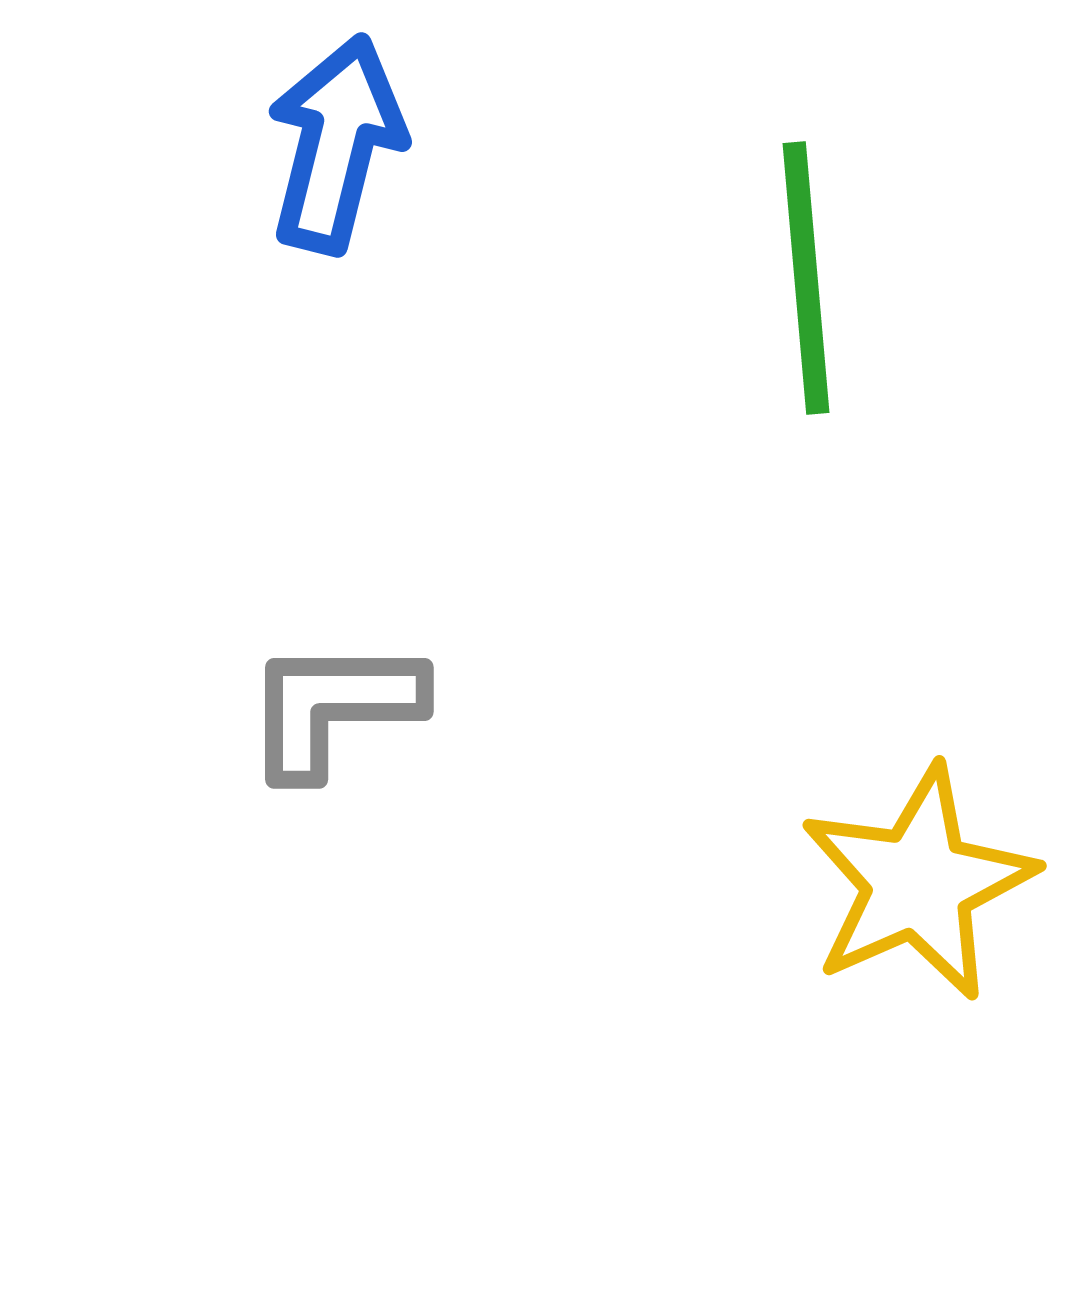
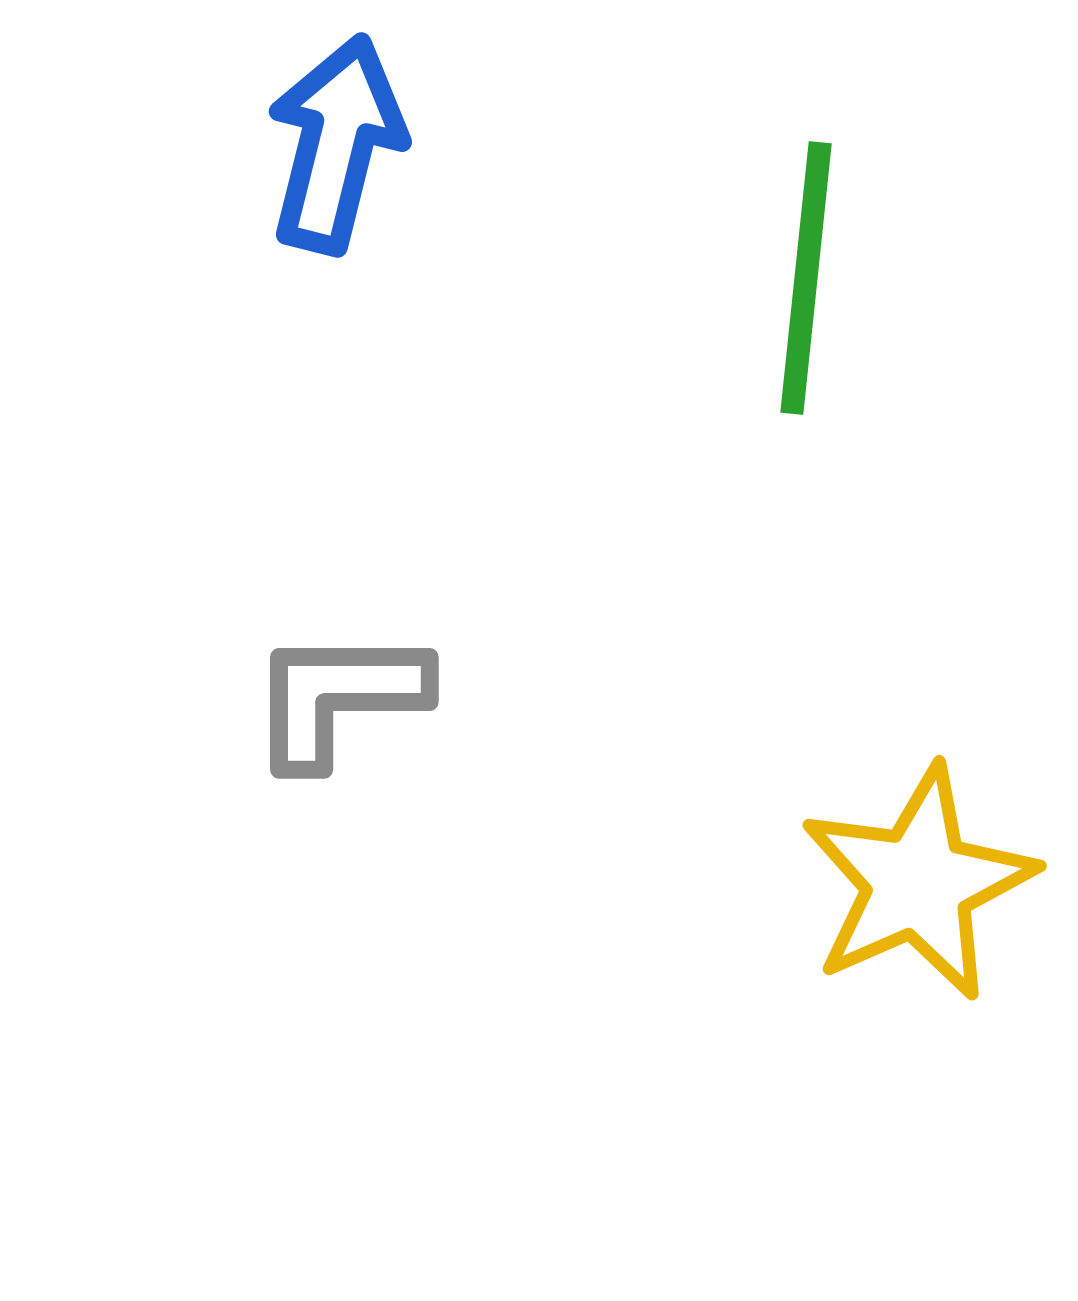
green line: rotated 11 degrees clockwise
gray L-shape: moved 5 px right, 10 px up
